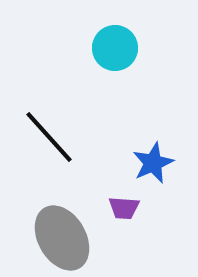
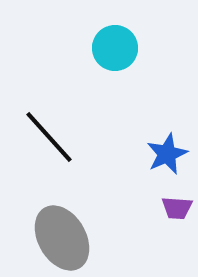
blue star: moved 14 px right, 9 px up
purple trapezoid: moved 53 px right
